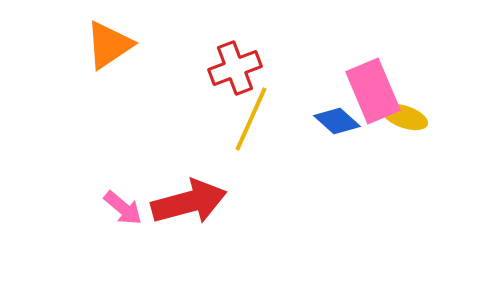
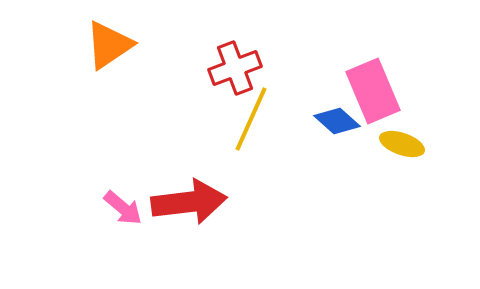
yellow ellipse: moved 3 px left, 27 px down
red arrow: rotated 8 degrees clockwise
